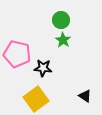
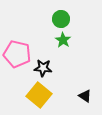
green circle: moved 1 px up
yellow square: moved 3 px right, 4 px up; rotated 15 degrees counterclockwise
